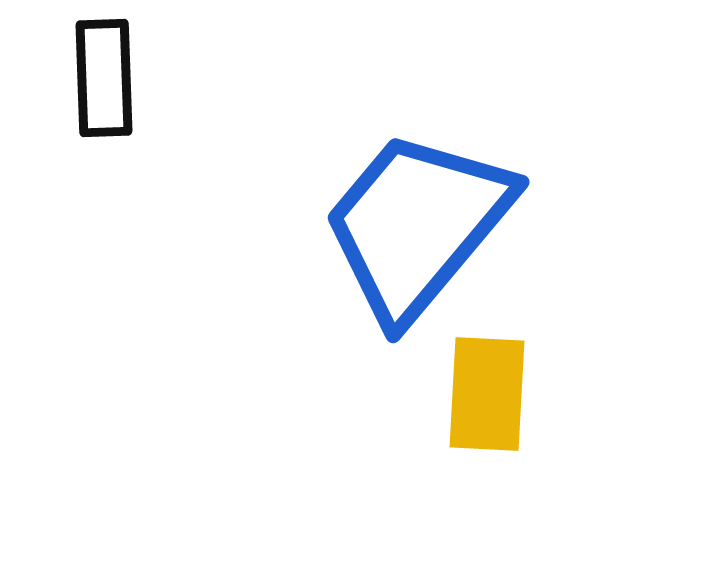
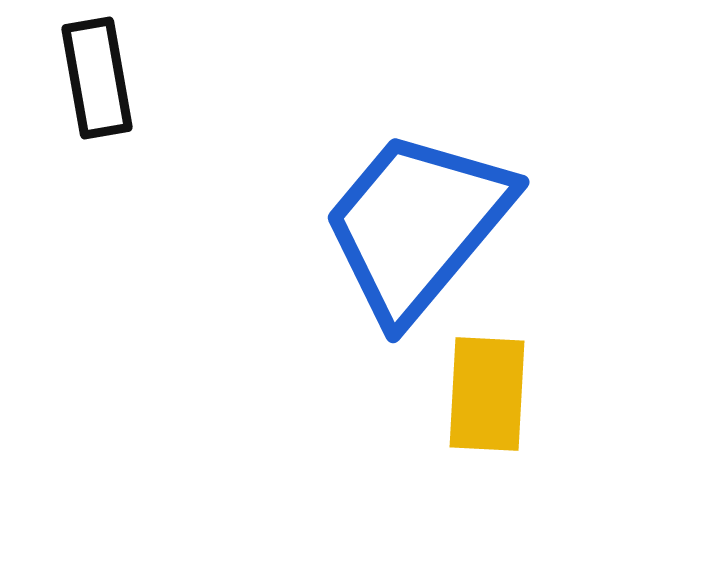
black rectangle: moved 7 px left; rotated 8 degrees counterclockwise
